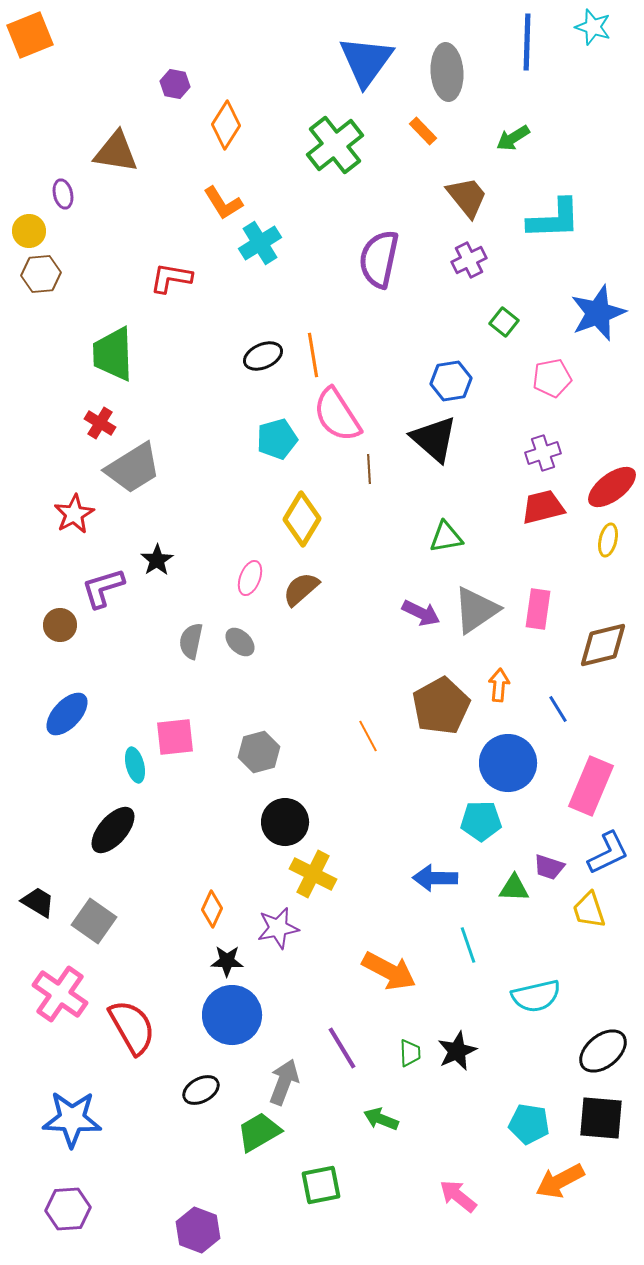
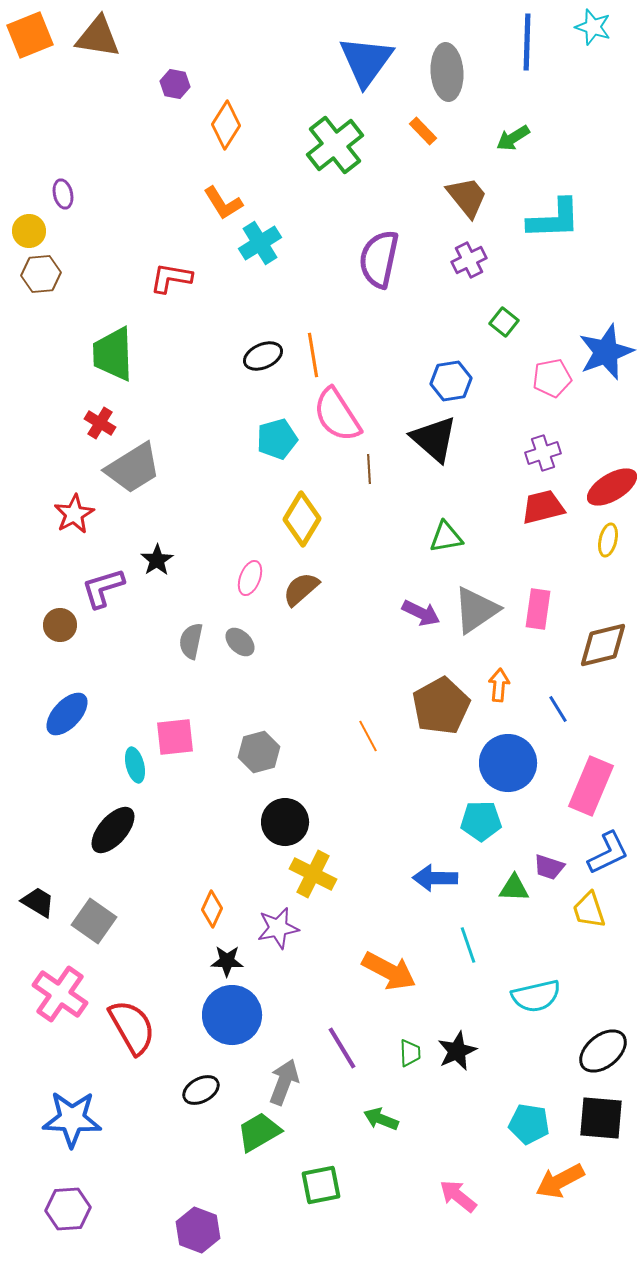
brown triangle at (116, 152): moved 18 px left, 115 px up
blue star at (598, 313): moved 8 px right, 39 px down
red ellipse at (612, 487): rotated 6 degrees clockwise
